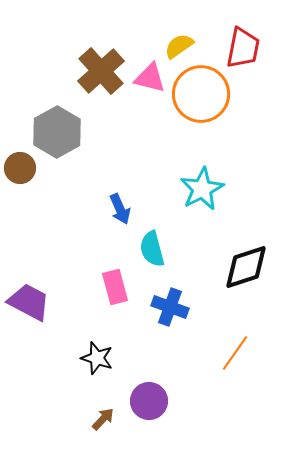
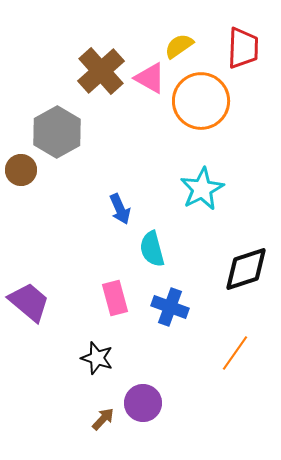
red trapezoid: rotated 9 degrees counterclockwise
pink triangle: rotated 16 degrees clockwise
orange circle: moved 7 px down
brown circle: moved 1 px right, 2 px down
black diamond: moved 2 px down
pink rectangle: moved 11 px down
purple trapezoid: rotated 12 degrees clockwise
purple circle: moved 6 px left, 2 px down
